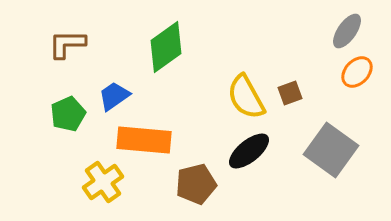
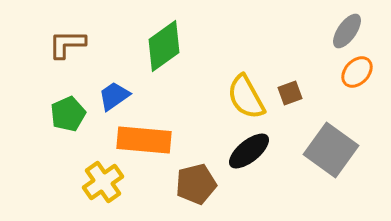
green diamond: moved 2 px left, 1 px up
